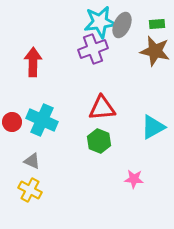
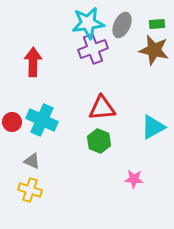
cyan star: moved 12 px left, 1 px down
brown star: moved 1 px left, 1 px up
yellow cross: rotated 10 degrees counterclockwise
